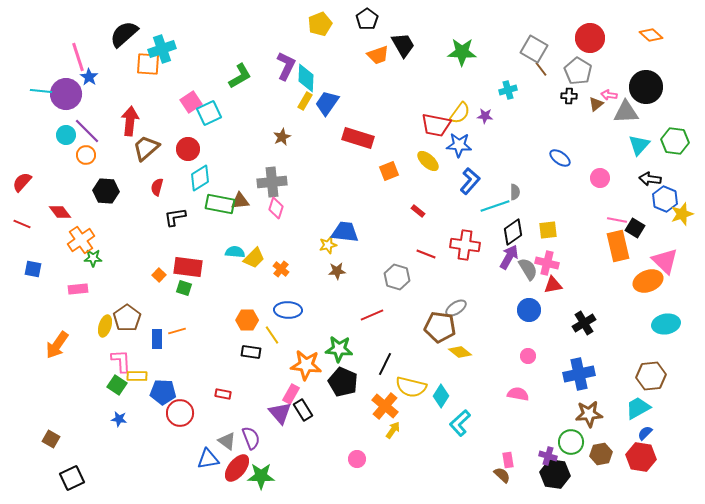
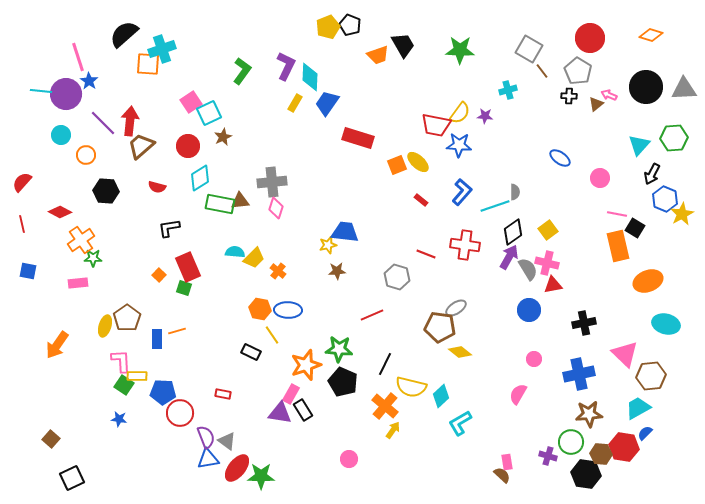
black pentagon at (367, 19): moved 17 px left, 6 px down; rotated 15 degrees counterclockwise
yellow pentagon at (320, 24): moved 8 px right, 3 px down
orange diamond at (651, 35): rotated 25 degrees counterclockwise
gray square at (534, 49): moved 5 px left
green star at (462, 52): moved 2 px left, 2 px up
brown line at (541, 69): moved 1 px right, 2 px down
green L-shape at (240, 76): moved 2 px right, 5 px up; rotated 24 degrees counterclockwise
blue star at (89, 77): moved 4 px down
cyan diamond at (306, 78): moved 4 px right, 1 px up
pink arrow at (609, 95): rotated 14 degrees clockwise
yellow rectangle at (305, 101): moved 10 px left, 2 px down
gray triangle at (626, 112): moved 58 px right, 23 px up
purple line at (87, 131): moved 16 px right, 8 px up
cyan circle at (66, 135): moved 5 px left
brown star at (282, 137): moved 59 px left
green hexagon at (675, 141): moved 1 px left, 3 px up; rotated 12 degrees counterclockwise
brown trapezoid at (146, 148): moved 5 px left, 2 px up
red circle at (188, 149): moved 3 px up
yellow ellipse at (428, 161): moved 10 px left, 1 px down
orange square at (389, 171): moved 8 px right, 6 px up
black arrow at (650, 179): moved 2 px right, 5 px up; rotated 70 degrees counterclockwise
blue L-shape at (470, 181): moved 8 px left, 11 px down
red semicircle at (157, 187): rotated 90 degrees counterclockwise
red rectangle at (418, 211): moved 3 px right, 11 px up
red diamond at (60, 212): rotated 25 degrees counterclockwise
yellow star at (682, 214): rotated 10 degrees counterclockwise
black L-shape at (175, 217): moved 6 px left, 11 px down
pink line at (617, 220): moved 6 px up
red line at (22, 224): rotated 54 degrees clockwise
yellow square at (548, 230): rotated 30 degrees counterclockwise
pink triangle at (665, 261): moved 40 px left, 93 px down
red rectangle at (188, 267): rotated 60 degrees clockwise
blue square at (33, 269): moved 5 px left, 2 px down
orange cross at (281, 269): moved 3 px left, 2 px down
pink rectangle at (78, 289): moved 6 px up
orange hexagon at (247, 320): moved 13 px right, 11 px up; rotated 10 degrees clockwise
black cross at (584, 323): rotated 20 degrees clockwise
cyan ellipse at (666, 324): rotated 24 degrees clockwise
black rectangle at (251, 352): rotated 18 degrees clockwise
pink circle at (528, 356): moved 6 px right, 3 px down
orange star at (306, 365): rotated 24 degrees counterclockwise
green square at (117, 385): moved 7 px right
pink semicircle at (518, 394): rotated 70 degrees counterclockwise
cyan diamond at (441, 396): rotated 15 degrees clockwise
purple triangle at (280, 413): rotated 40 degrees counterclockwise
cyan L-shape at (460, 423): rotated 12 degrees clockwise
purple semicircle at (251, 438): moved 45 px left, 1 px up
brown square at (51, 439): rotated 12 degrees clockwise
brown hexagon at (601, 454): rotated 15 degrees clockwise
red hexagon at (641, 457): moved 17 px left, 10 px up
pink circle at (357, 459): moved 8 px left
pink rectangle at (508, 460): moved 1 px left, 2 px down
black hexagon at (555, 474): moved 31 px right
